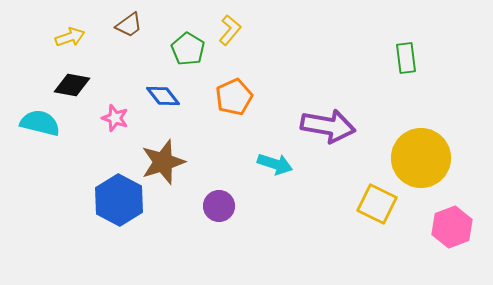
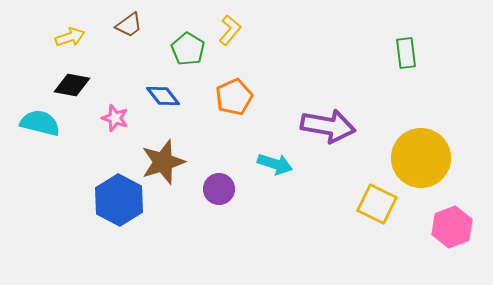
green rectangle: moved 5 px up
purple circle: moved 17 px up
